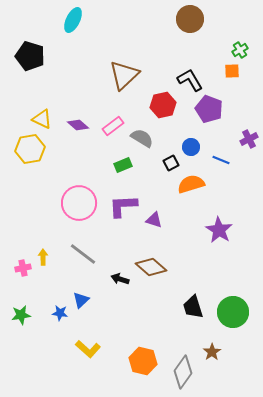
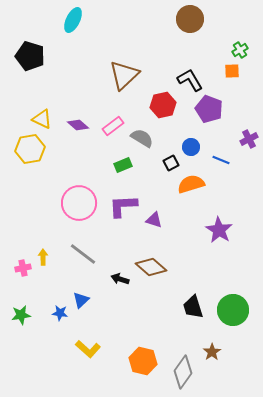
green circle: moved 2 px up
